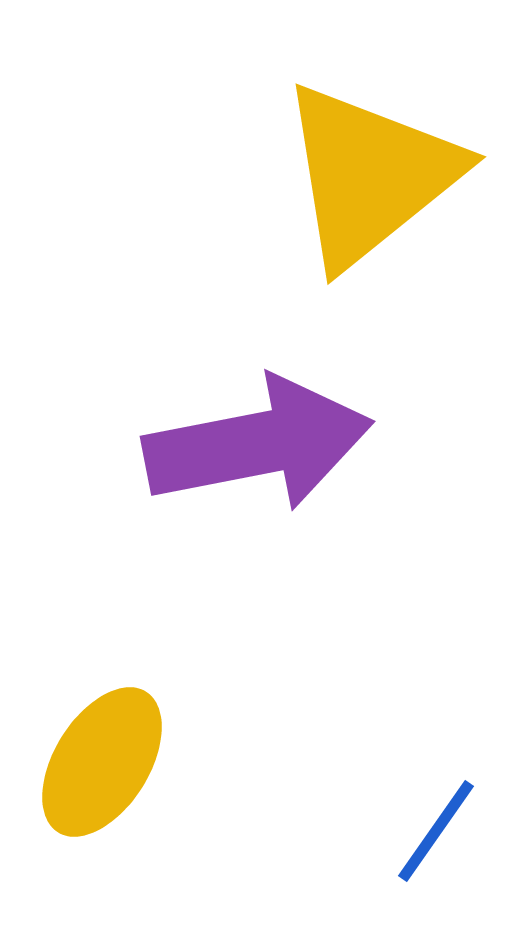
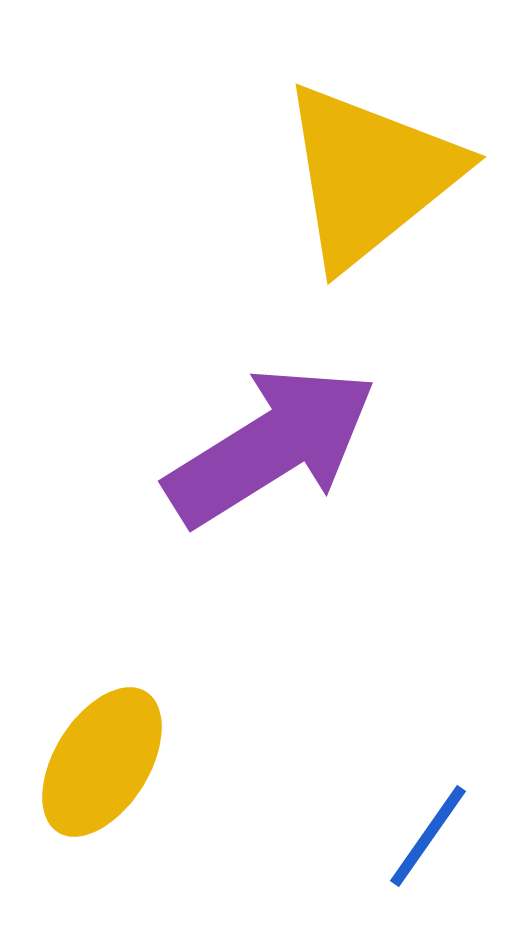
purple arrow: moved 13 px right, 2 px down; rotated 21 degrees counterclockwise
blue line: moved 8 px left, 5 px down
